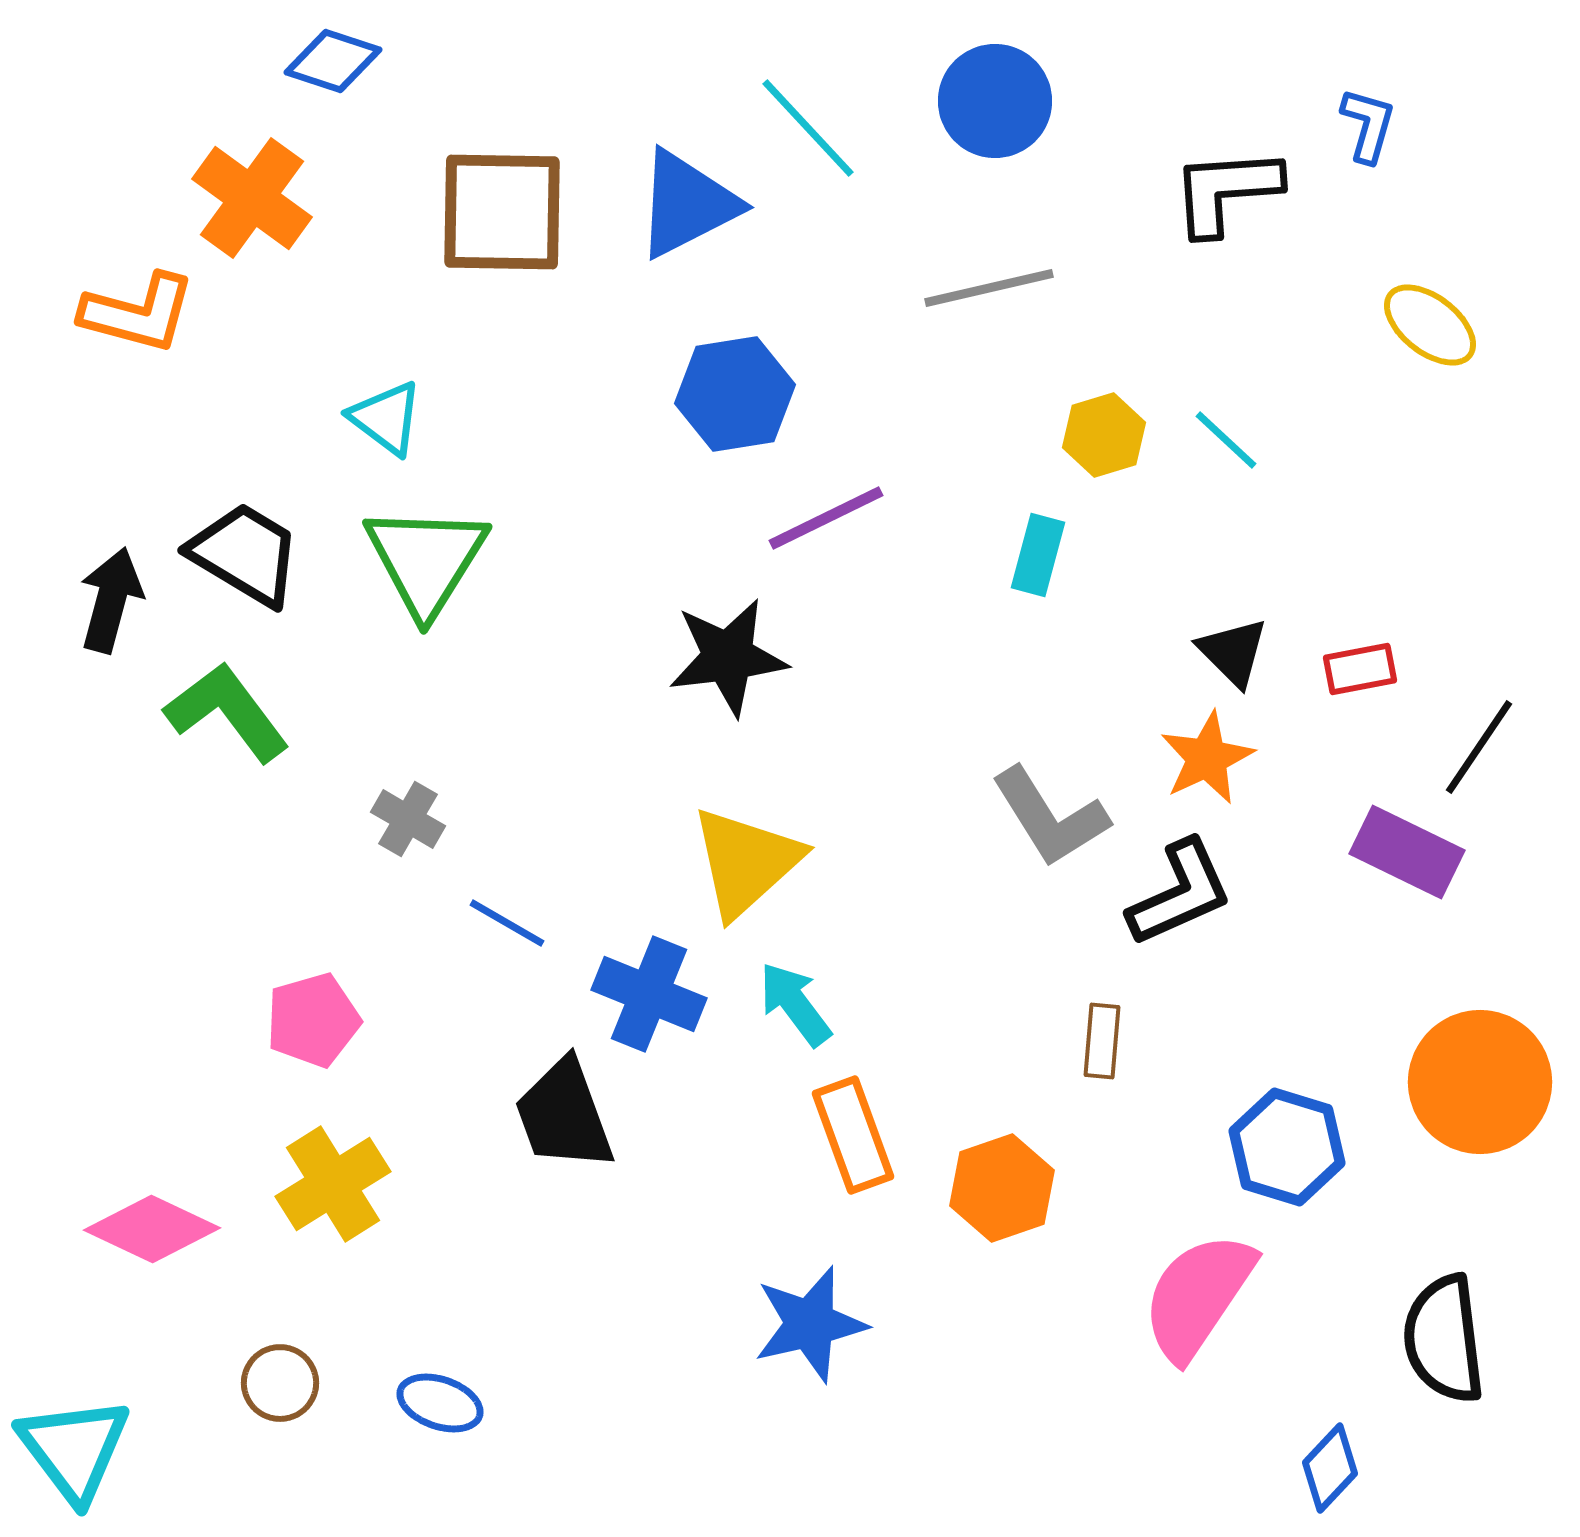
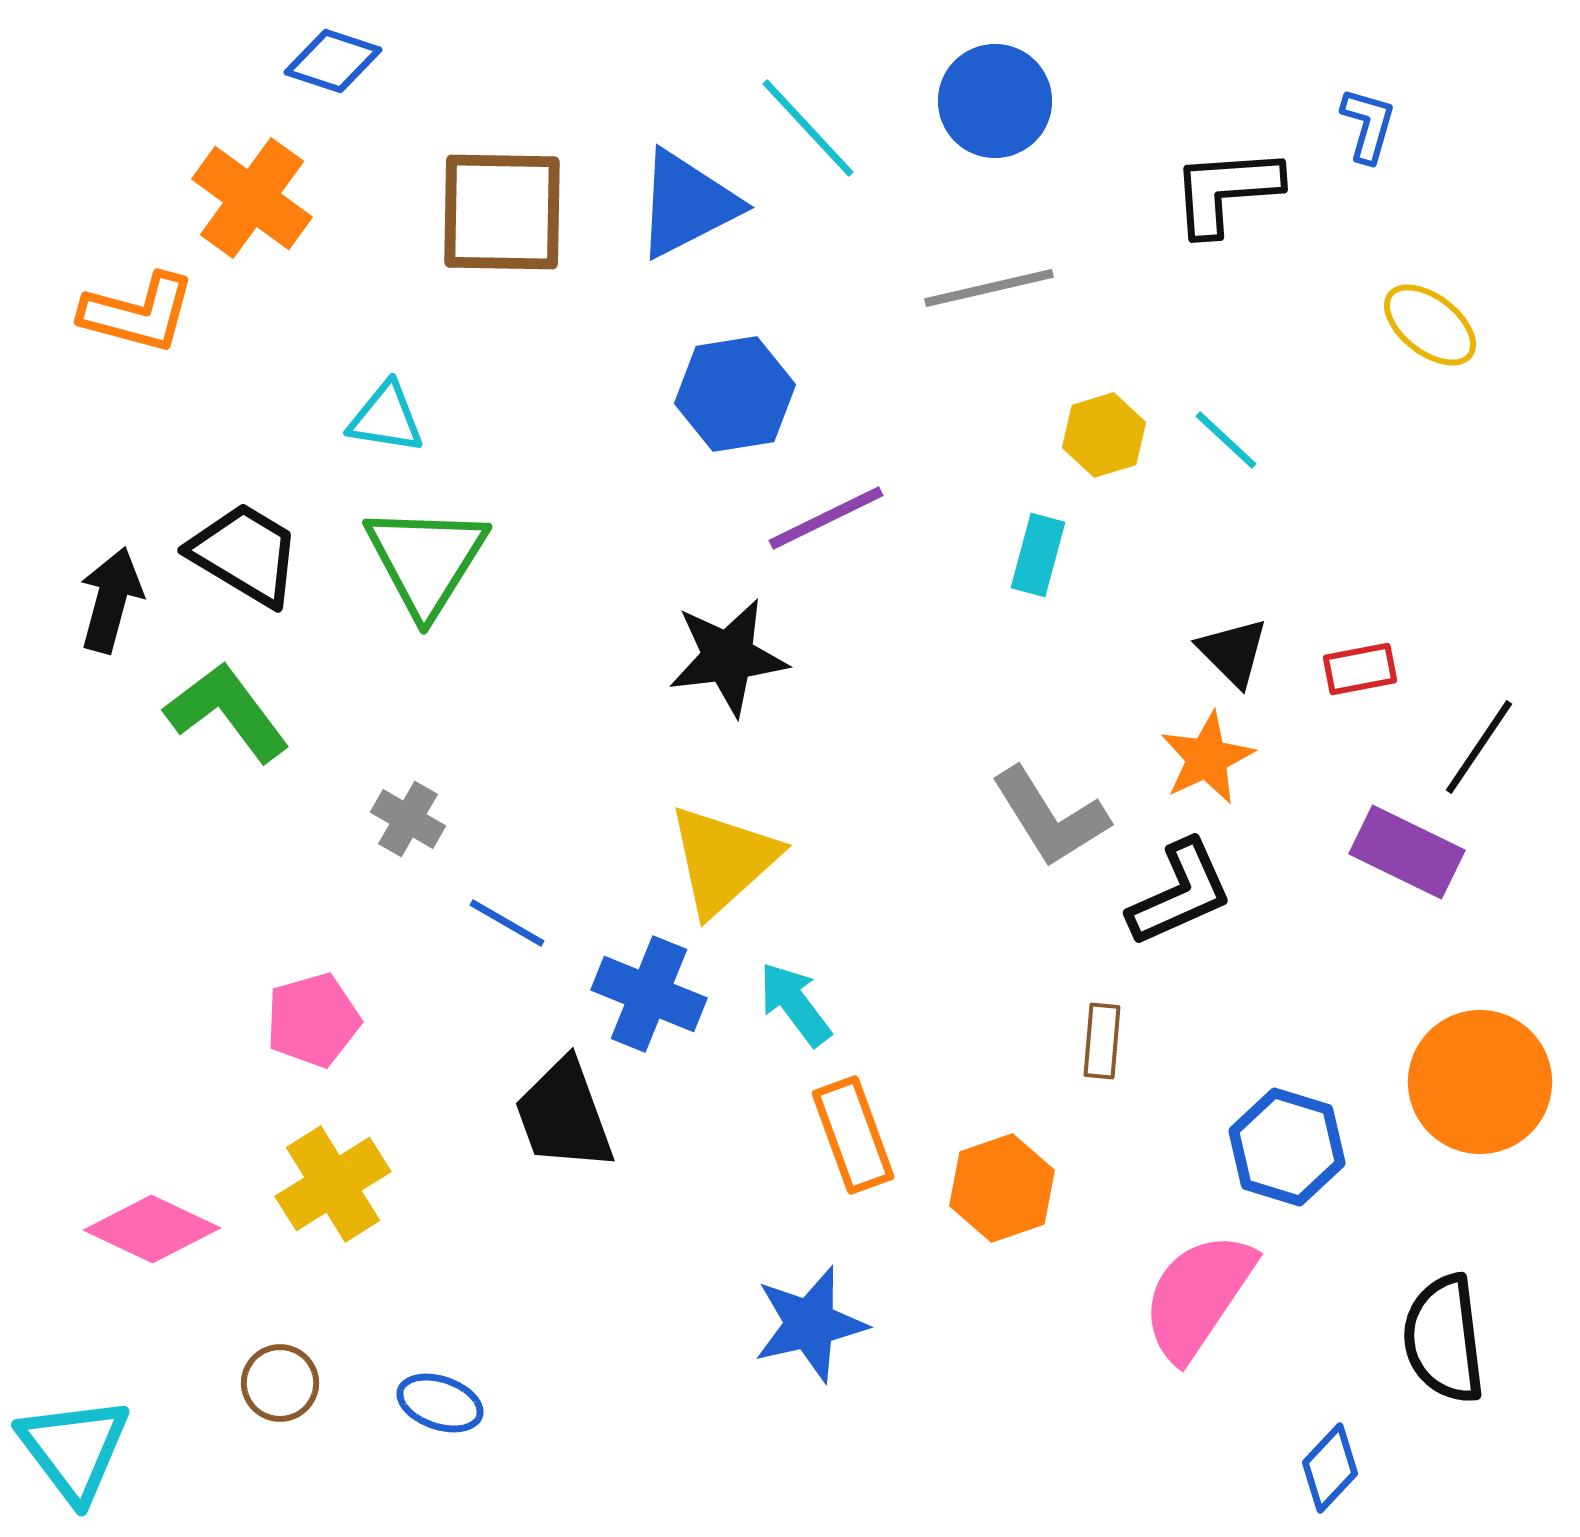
cyan triangle at (386, 418): rotated 28 degrees counterclockwise
yellow triangle at (746, 862): moved 23 px left, 2 px up
